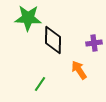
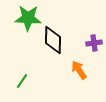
green line: moved 18 px left, 3 px up
